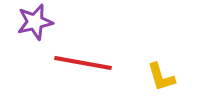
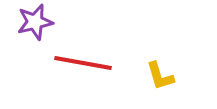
yellow L-shape: moved 1 px left, 1 px up
